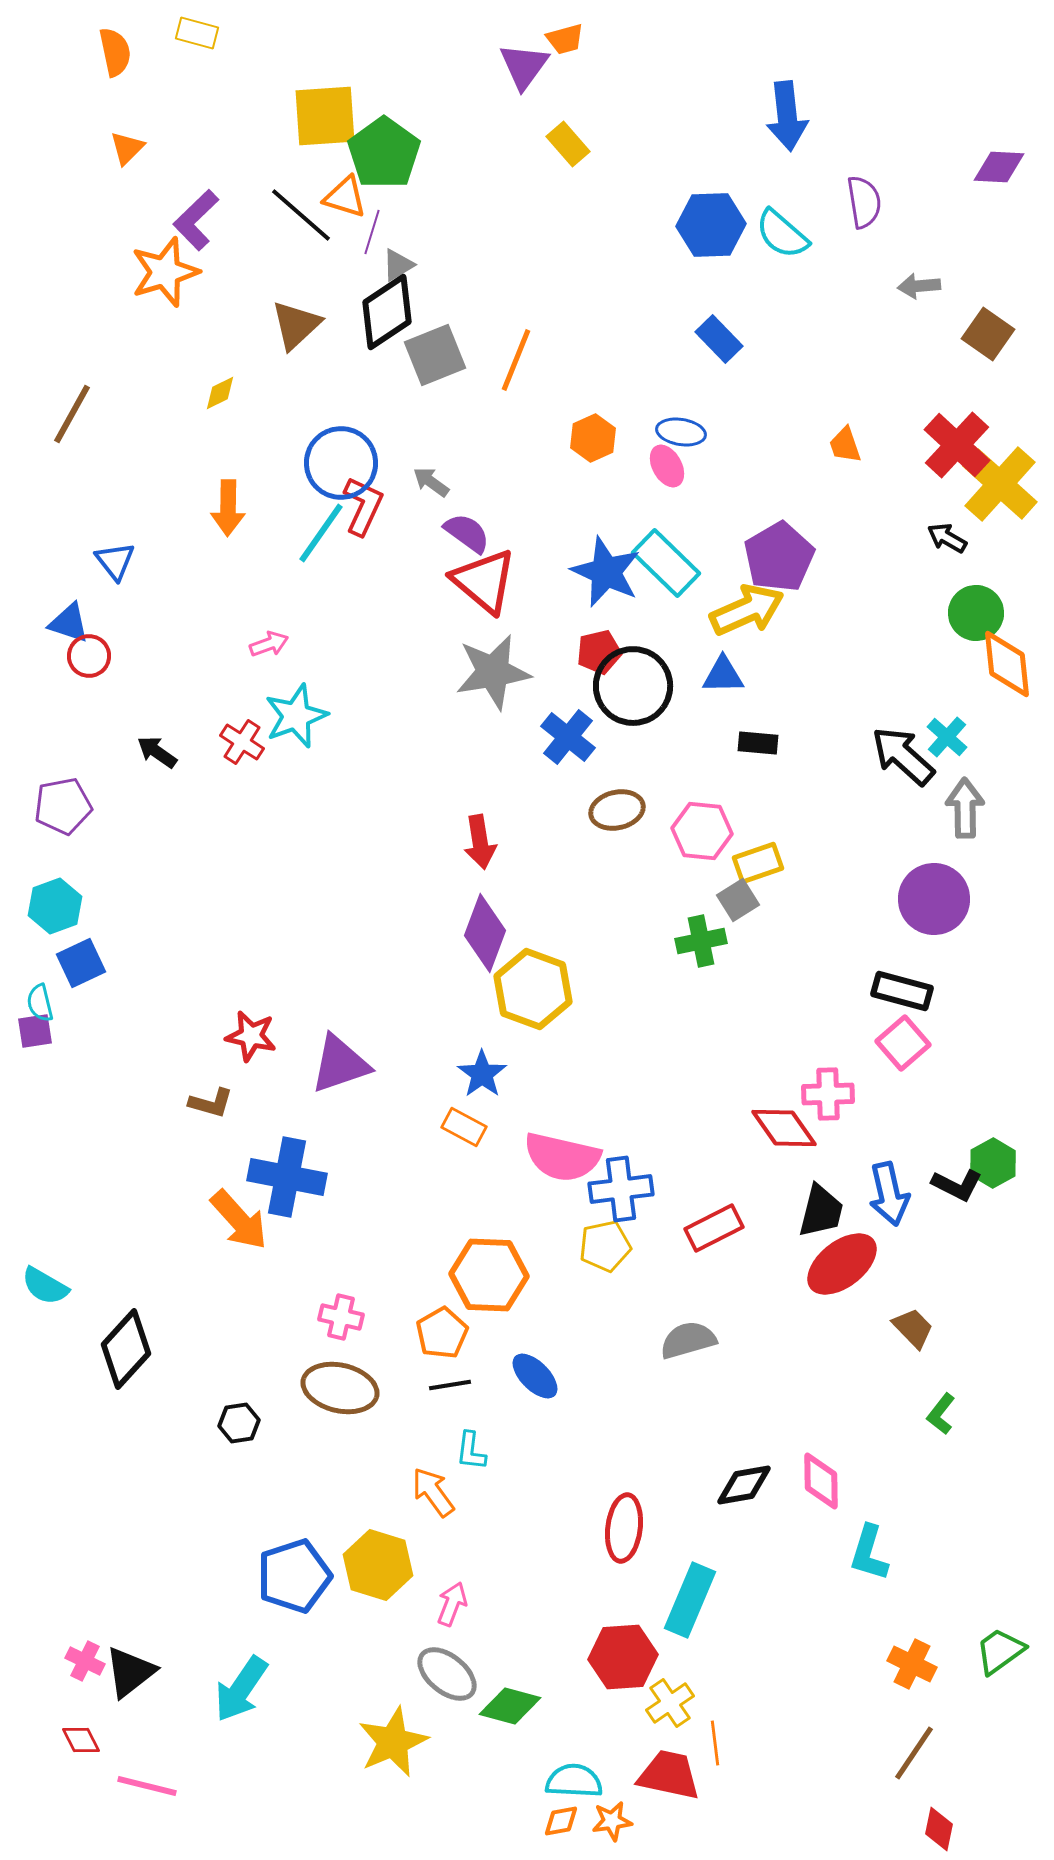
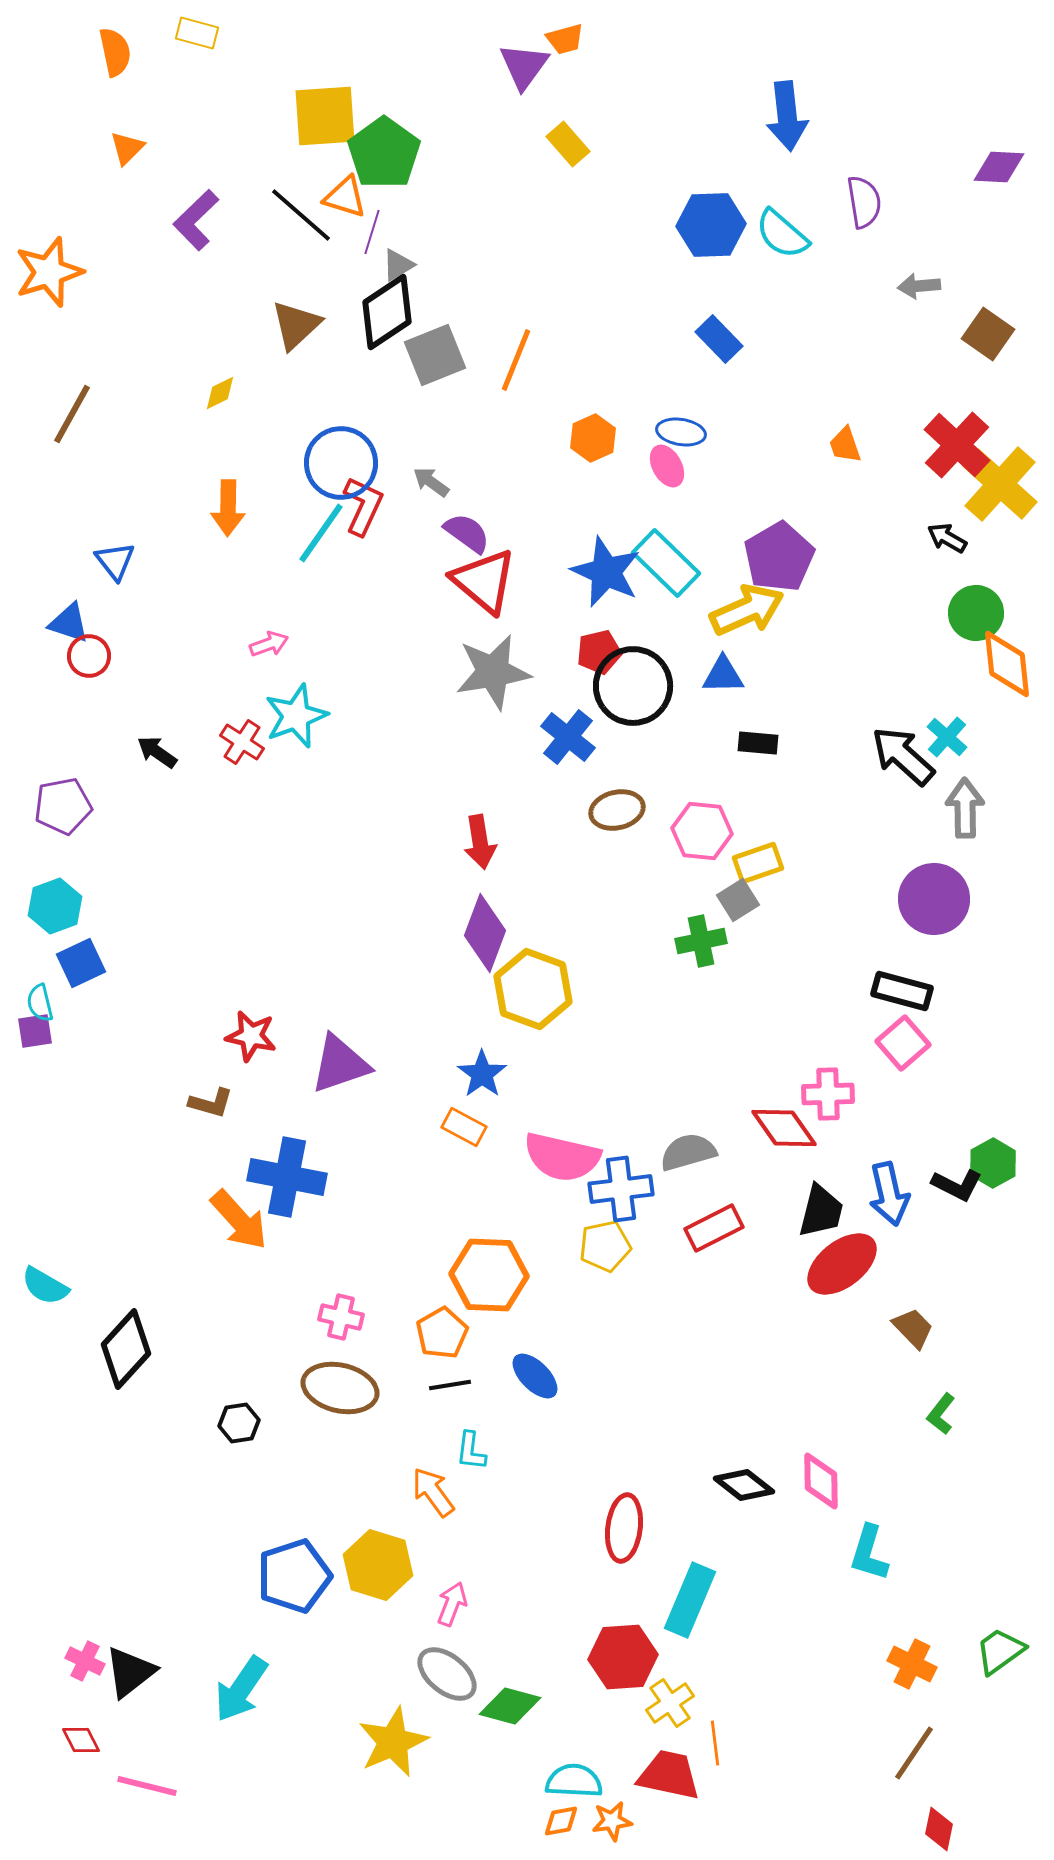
orange star at (165, 272): moved 116 px left
gray semicircle at (688, 1340): moved 188 px up
black diamond at (744, 1485): rotated 48 degrees clockwise
